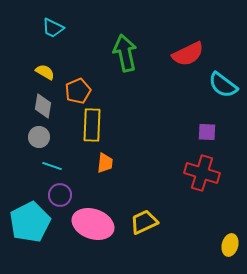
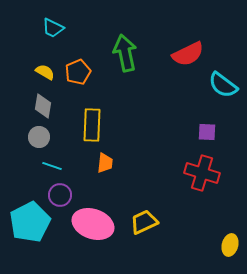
orange pentagon: moved 19 px up
